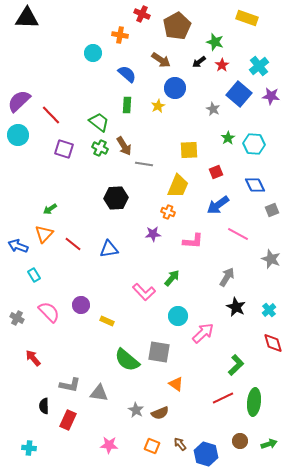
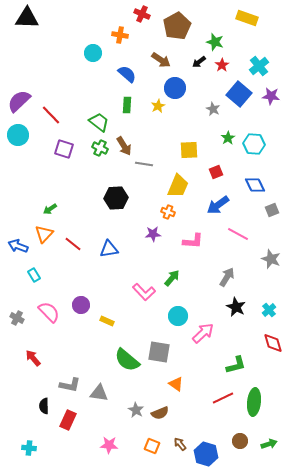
green L-shape at (236, 365): rotated 30 degrees clockwise
